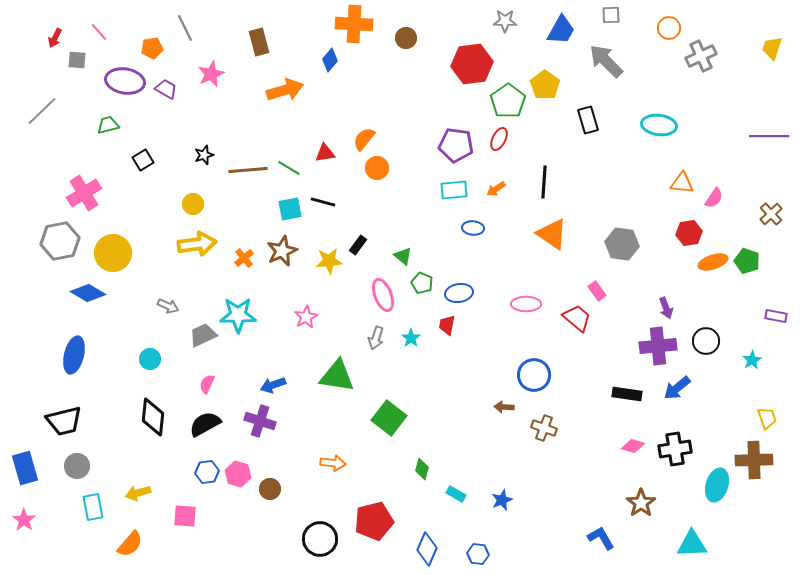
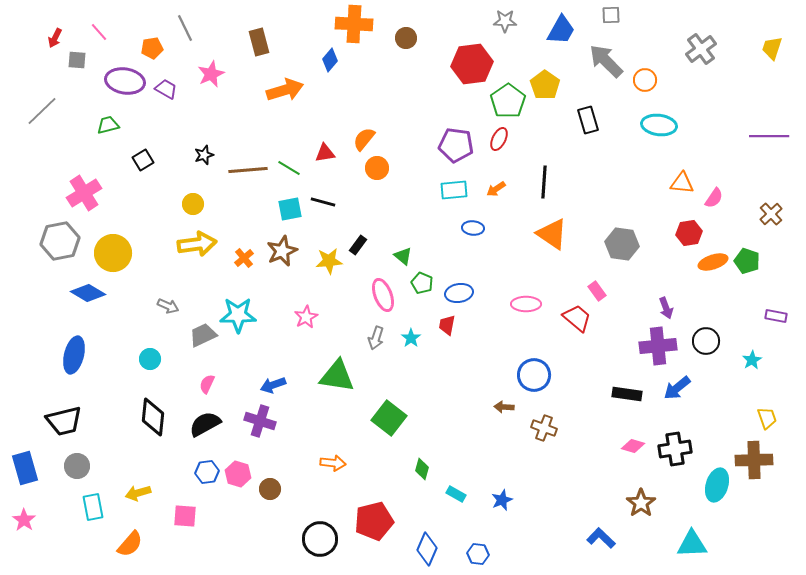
orange circle at (669, 28): moved 24 px left, 52 px down
gray cross at (701, 56): moved 7 px up; rotated 12 degrees counterclockwise
blue L-shape at (601, 538): rotated 16 degrees counterclockwise
